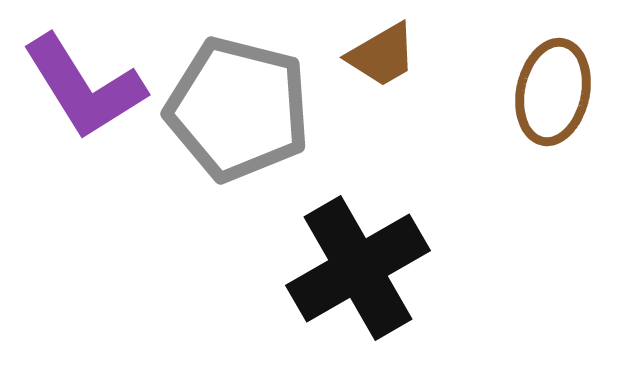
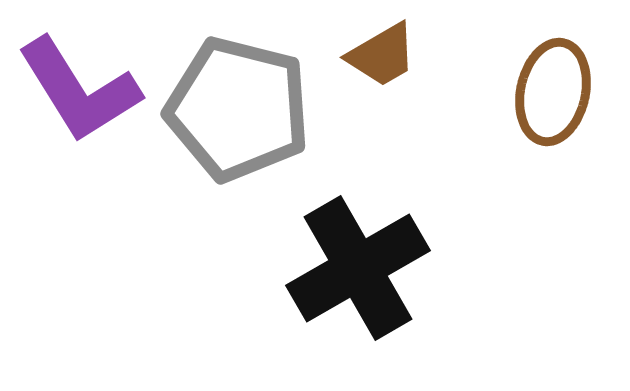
purple L-shape: moved 5 px left, 3 px down
